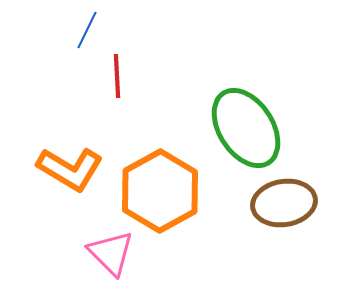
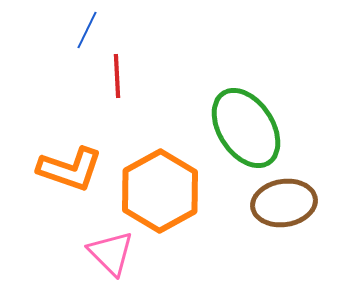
orange L-shape: rotated 12 degrees counterclockwise
